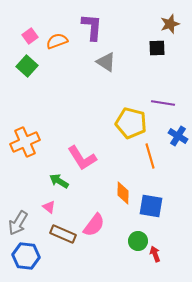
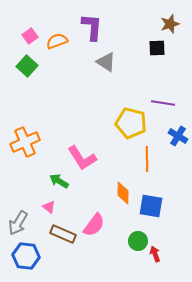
orange line: moved 3 px left, 3 px down; rotated 15 degrees clockwise
